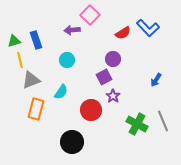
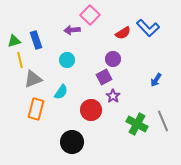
gray triangle: moved 2 px right, 1 px up
